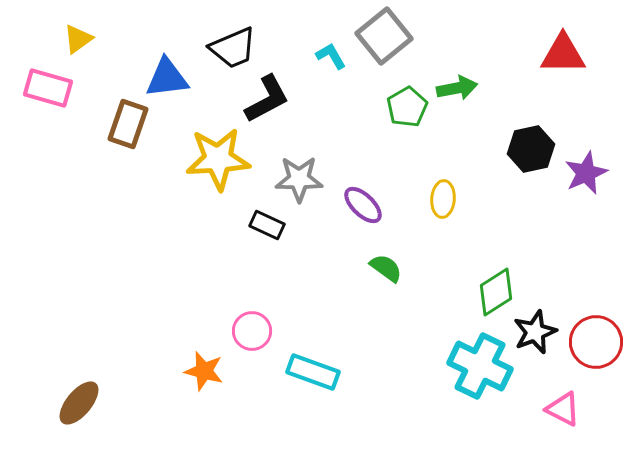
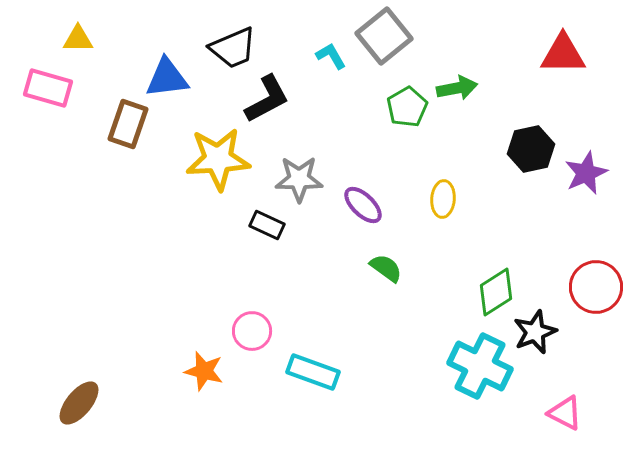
yellow triangle: rotated 36 degrees clockwise
red circle: moved 55 px up
pink triangle: moved 2 px right, 4 px down
